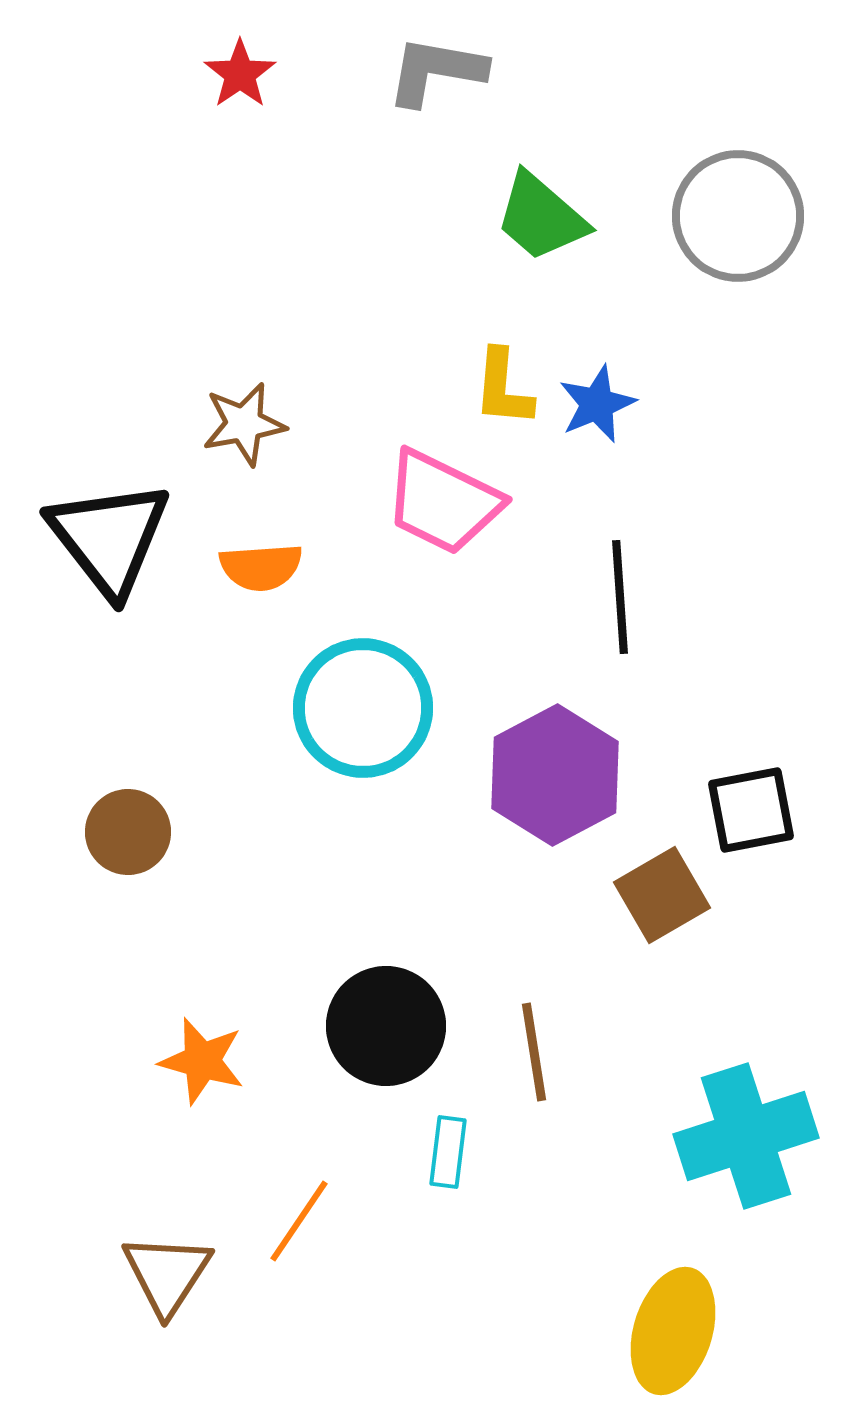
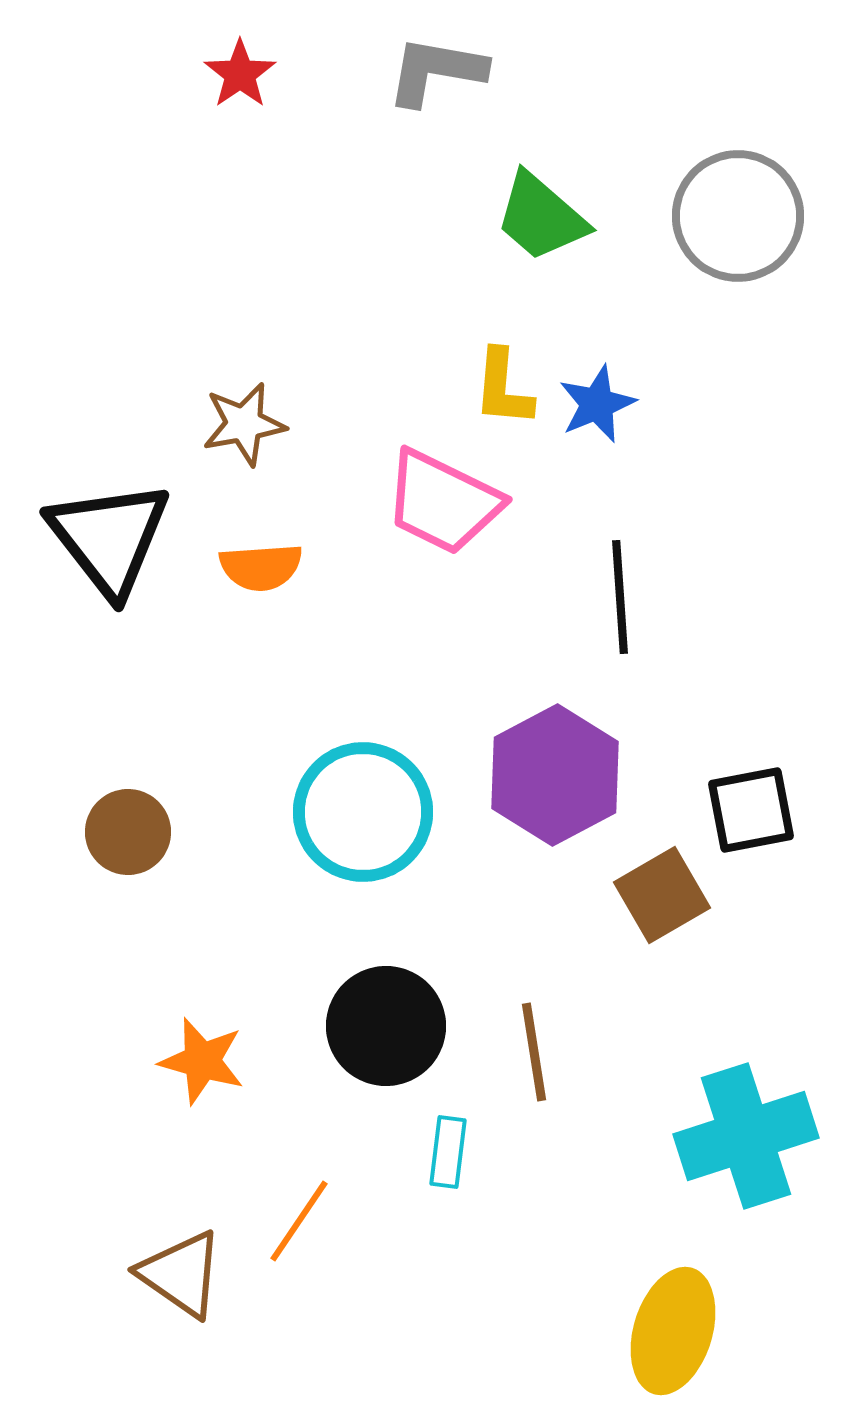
cyan circle: moved 104 px down
brown triangle: moved 14 px right; rotated 28 degrees counterclockwise
